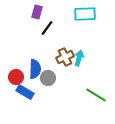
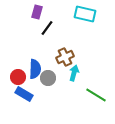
cyan rectangle: rotated 15 degrees clockwise
cyan arrow: moved 5 px left, 15 px down
red circle: moved 2 px right
blue rectangle: moved 1 px left, 2 px down
